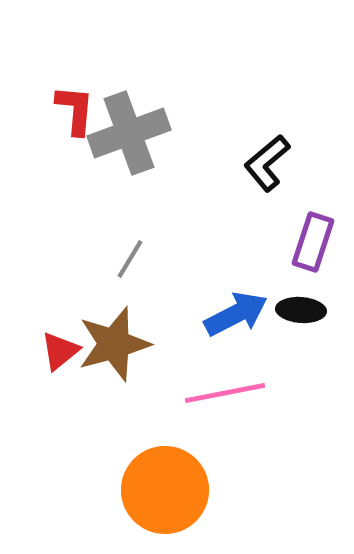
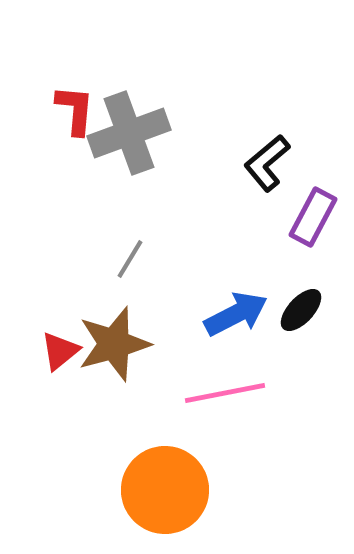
purple rectangle: moved 25 px up; rotated 10 degrees clockwise
black ellipse: rotated 51 degrees counterclockwise
